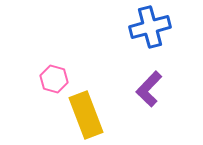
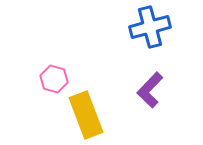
purple L-shape: moved 1 px right, 1 px down
